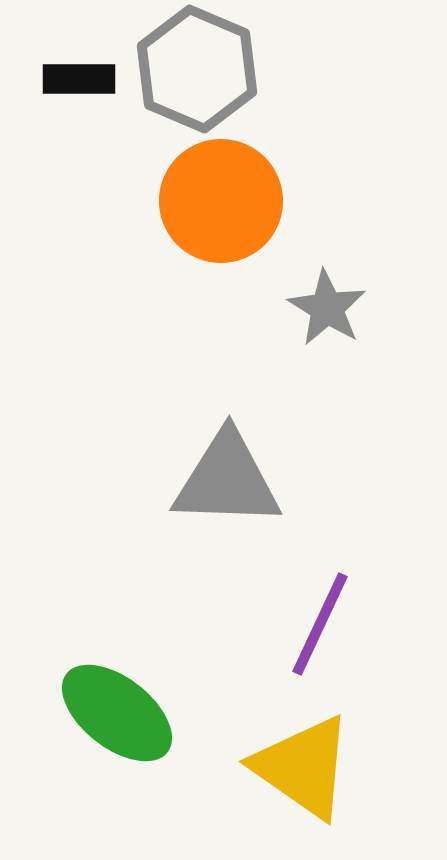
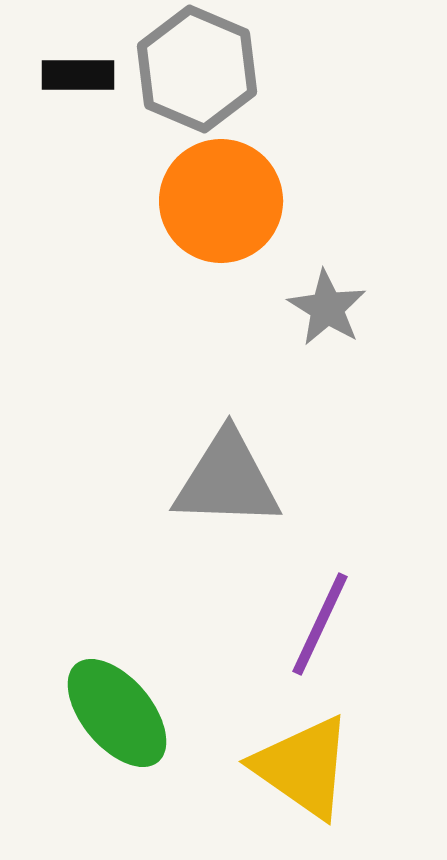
black rectangle: moved 1 px left, 4 px up
green ellipse: rotated 12 degrees clockwise
